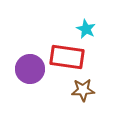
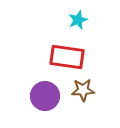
cyan star: moved 8 px left, 9 px up; rotated 24 degrees clockwise
purple circle: moved 15 px right, 27 px down
